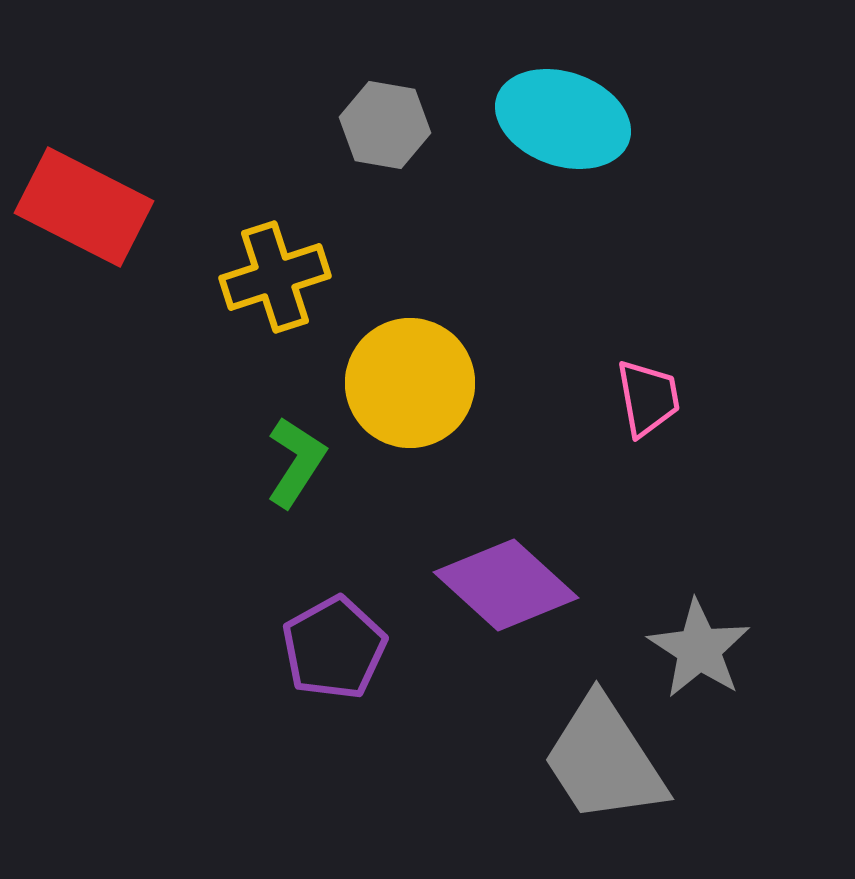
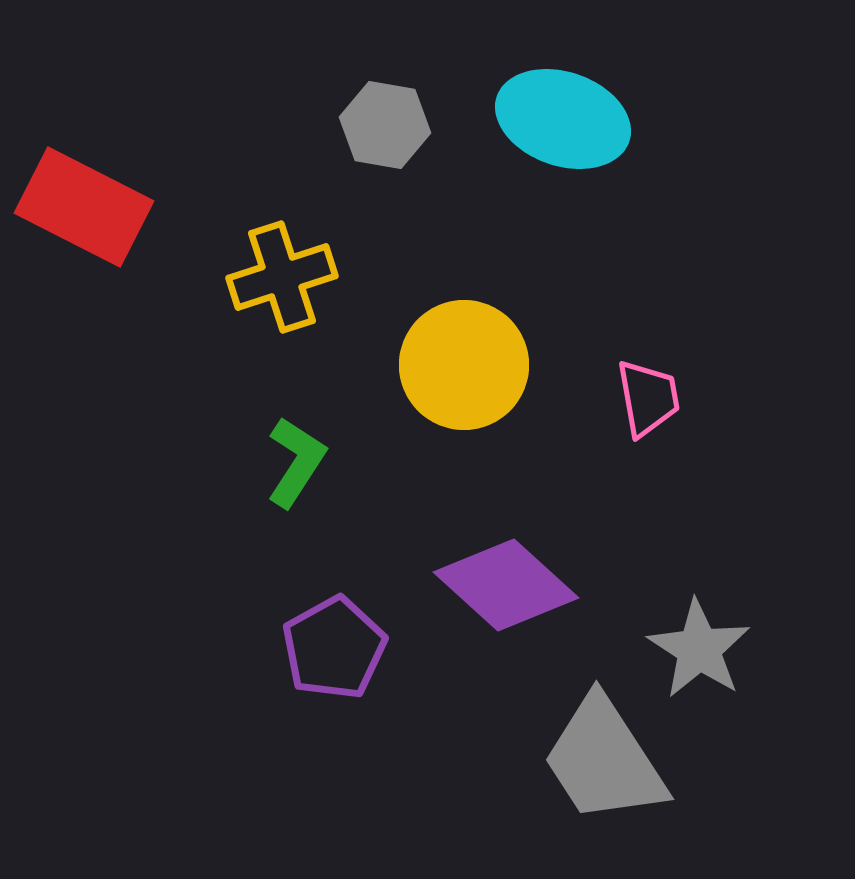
yellow cross: moved 7 px right
yellow circle: moved 54 px right, 18 px up
